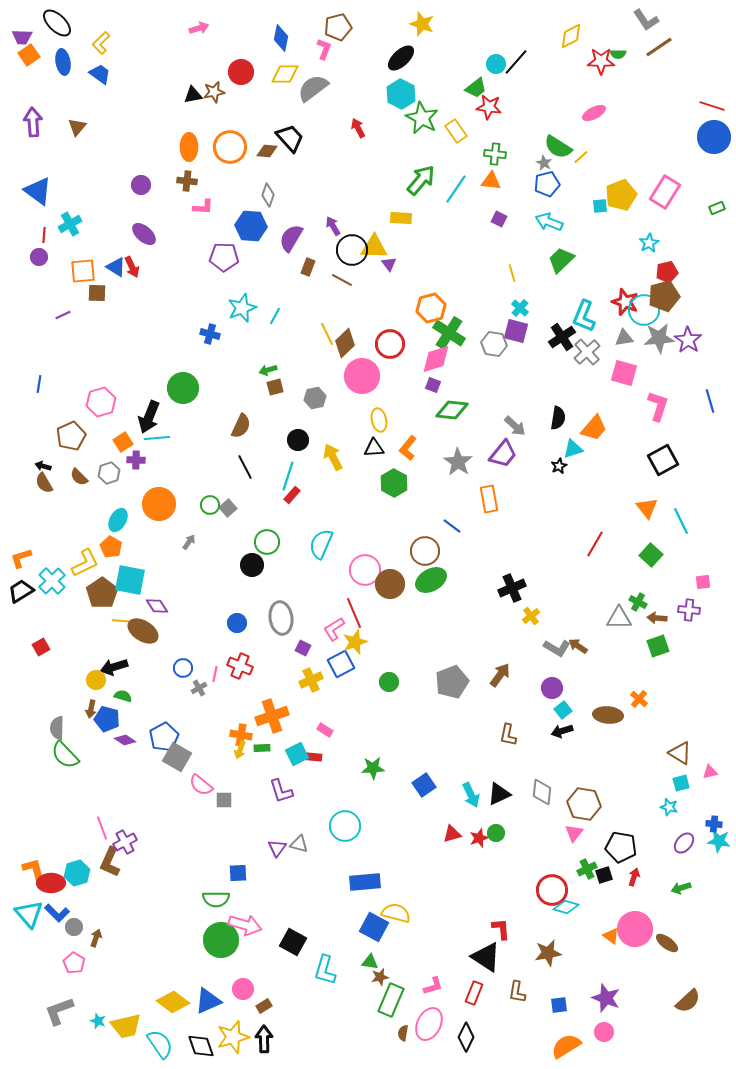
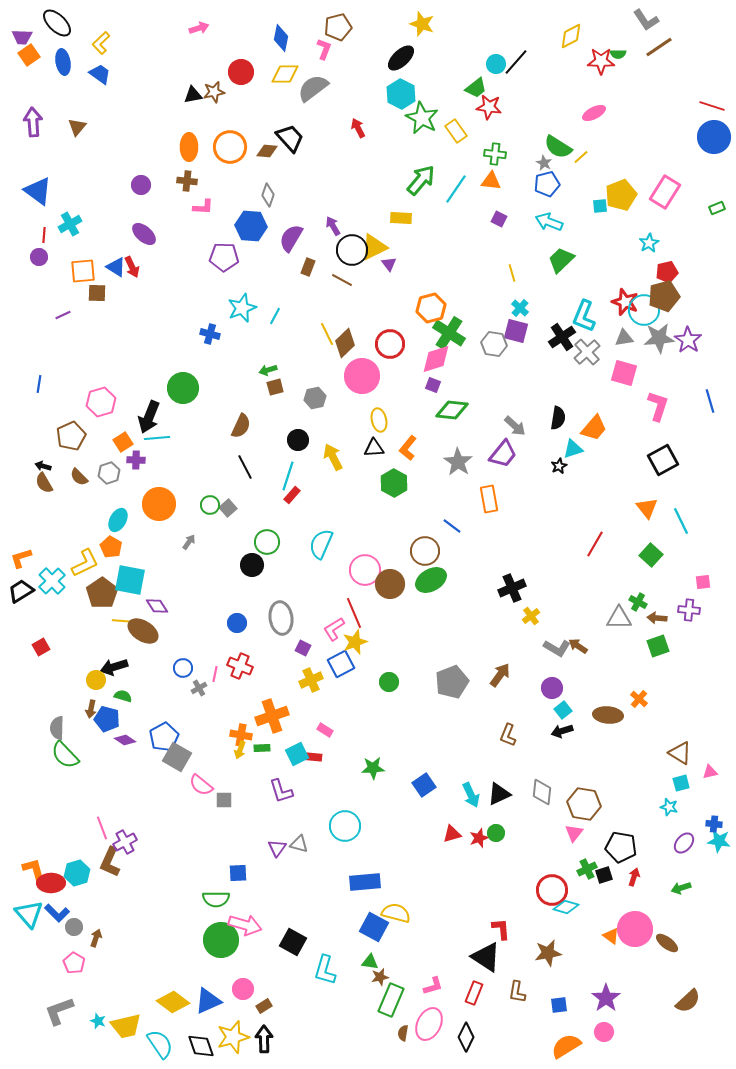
yellow triangle at (374, 247): rotated 28 degrees counterclockwise
brown L-shape at (508, 735): rotated 10 degrees clockwise
purple star at (606, 998): rotated 16 degrees clockwise
